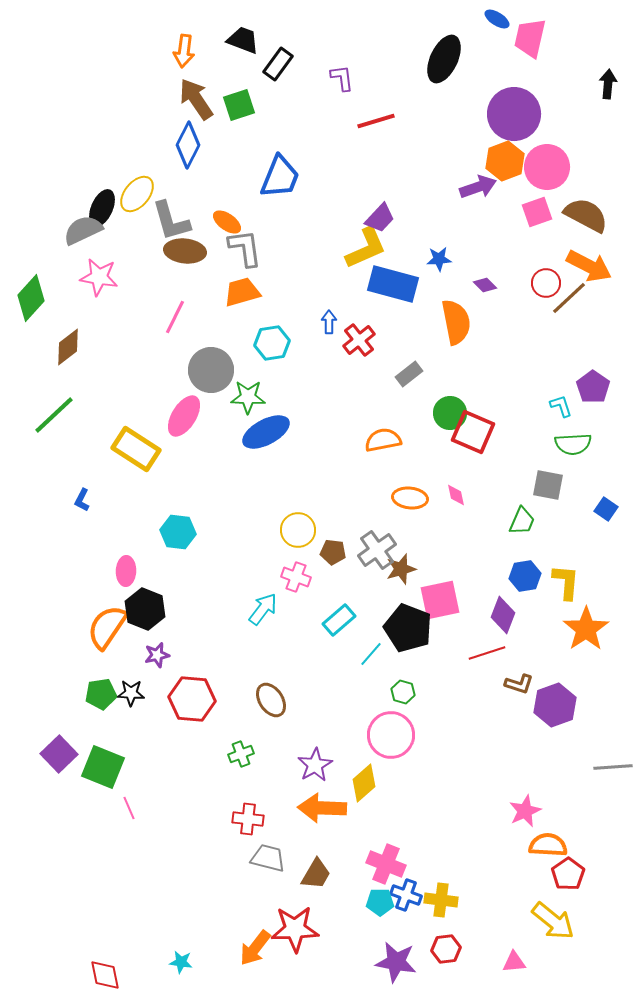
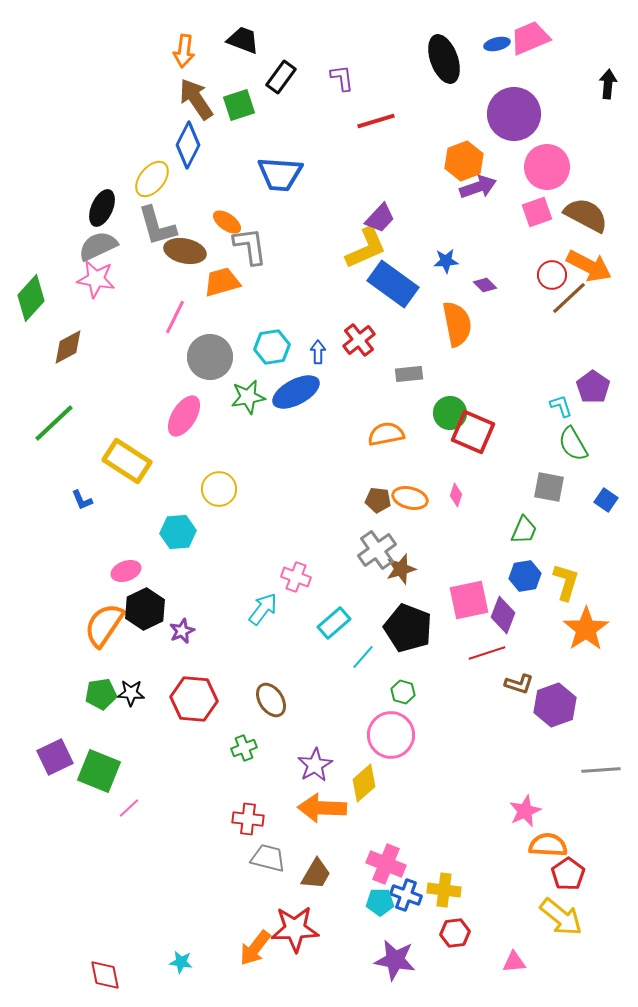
blue ellipse at (497, 19): moved 25 px down; rotated 45 degrees counterclockwise
pink trapezoid at (530, 38): rotated 54 degrees clockwise
black ellipse at (444, 59): rotated 45 degrees counterclockwise
black rectangle at (278, 64): moved 3 px right, 13 px down
orange hexagon at (505, 161): moved 41 px left
blue trapezoid at (280, 177): moved 3 px up; rotated 72 degrees clockwise
yellow ellipse at (137, 194): moved 15 px right, 15 px up
gray L-shape at (171, 221): moved 14 px left, 5 px down
gray semicircle at (83, 230): moved 15 px right, 16 px down
gray L-shape at (245, 248): moved 5 px right, 2 px up
brown ellipse at (185, 251): rotated 6 degrees clockwise
blue star at (439, 259): moved 7 px right, 2 px down
pink star at (99, 277): moved 3 px left, 2 px down
red circle at (546, 283): moved 6 px right, 8 px up
blue rectangle at (393, 284): rotated 21 degrees clockwise
orange trapezoid at (242, 292): moved 20 px left, 10 px up
blue arrow at (329, 322): moved 11 px left, 30 px down
orange semicircle at (456, 322): moved 1 px right, 2 px down
cyan hexagon at (272, 343): moved 4 px down
brown diamond at (68, 347): rotated 9 degrees clockwise
gray circle at (211, 370): moved 1 px left, 13 px up
gray rectangle at (409, 374): rotated 32 degrees clockwise
green star at (248, 397): rotated 12 degrees counterclockwise
green line at (54, 415): moved 8 px down
blue ellipse at (266, 432): moved 30 px right, 40 px up
orange semicircle at (383, 440): moved 3 px right, 6 px up
green semicircle at (573, 444): rotated 63 degrees clockwise
yellow rectangle at (136, 449): moved 9 px left, 12 px down
gray square at (548, 485): moved 1 px right, 2 px down
pink diamond at (456, 495): rotated 30 degrees clockwise
orange ellipse at (410, 498): rotated 8 degrees clockwise
blue L-shape at (82, 500): rotated 50 degrees counterclockwise
blue square at (606, 509): moved 9 px up
green trapezoid at (522, 521): moved 2 px right, 9 px down
yellow circle at (298, 530): moved 79 px left, 41 px up
cyan hexagon at (178, 532): rotated 12 degrees counterclockwise
brown pentagon at (333, 552): moved 45 px right, 52 px up
pink ellipse at (126, 571): rotated 68 degrees clockwise
yellow L-shape at (566, 582): rotated 12 degrees clockwise
pink square at (440, 600): moved 29 px right
black hexagon at (145, 609): rotated 12 degrees clockwise
cyan rectangle at (339, 620): moved 5 px left, 3 px down
orange semicircle at (107, 627): moved 3 px left, 2 px up
cyan line at (371, 654): moved 8 px left, 3 px down
purple star at (157, 655): moved 25 px right, 24 px up; rotated 10 degrees counterclockwise
red hexagon at (192, 699): moved 2 px right
purple square at (59, 754): moved 4 px left, 3 px down; rotated 18 degrees clockwise
green cross at (241, 754): moved 3 px right, 6 px up
green square at (103, 767): moved 4 px left, 4 px down
gray line at (613, 767): moved 12 px left, 3 px down
pink line at (129, 808): rotated 70 degrees clockwise
yellow cross at (441, 900): moved 3 px right, 10 px up
yellow arrow at (553, 921): moved 8 px right, 4 px up
red hexagon at (446, 949): moved 9 px right, 16 px up
purple star at (396, 962): moved 1 px left, 2 px up
